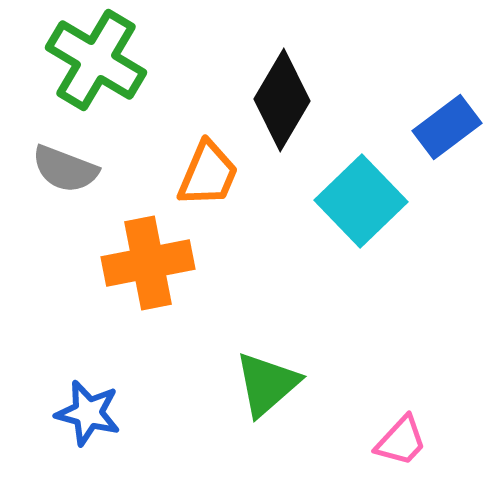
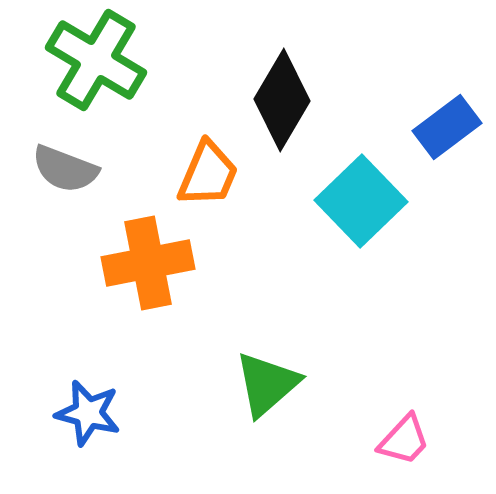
pink trapezoid: moved 3 px right, 1 px up
